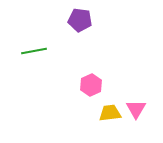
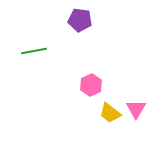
yellow trapezoid: rotated 135 degrees counterclockwise
